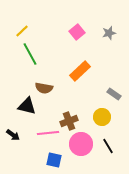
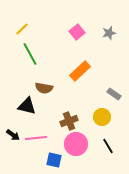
yellow line: moved 2 px up
pink line: moved 12 px left, 5 px down
pink circle: moved 5 px left
